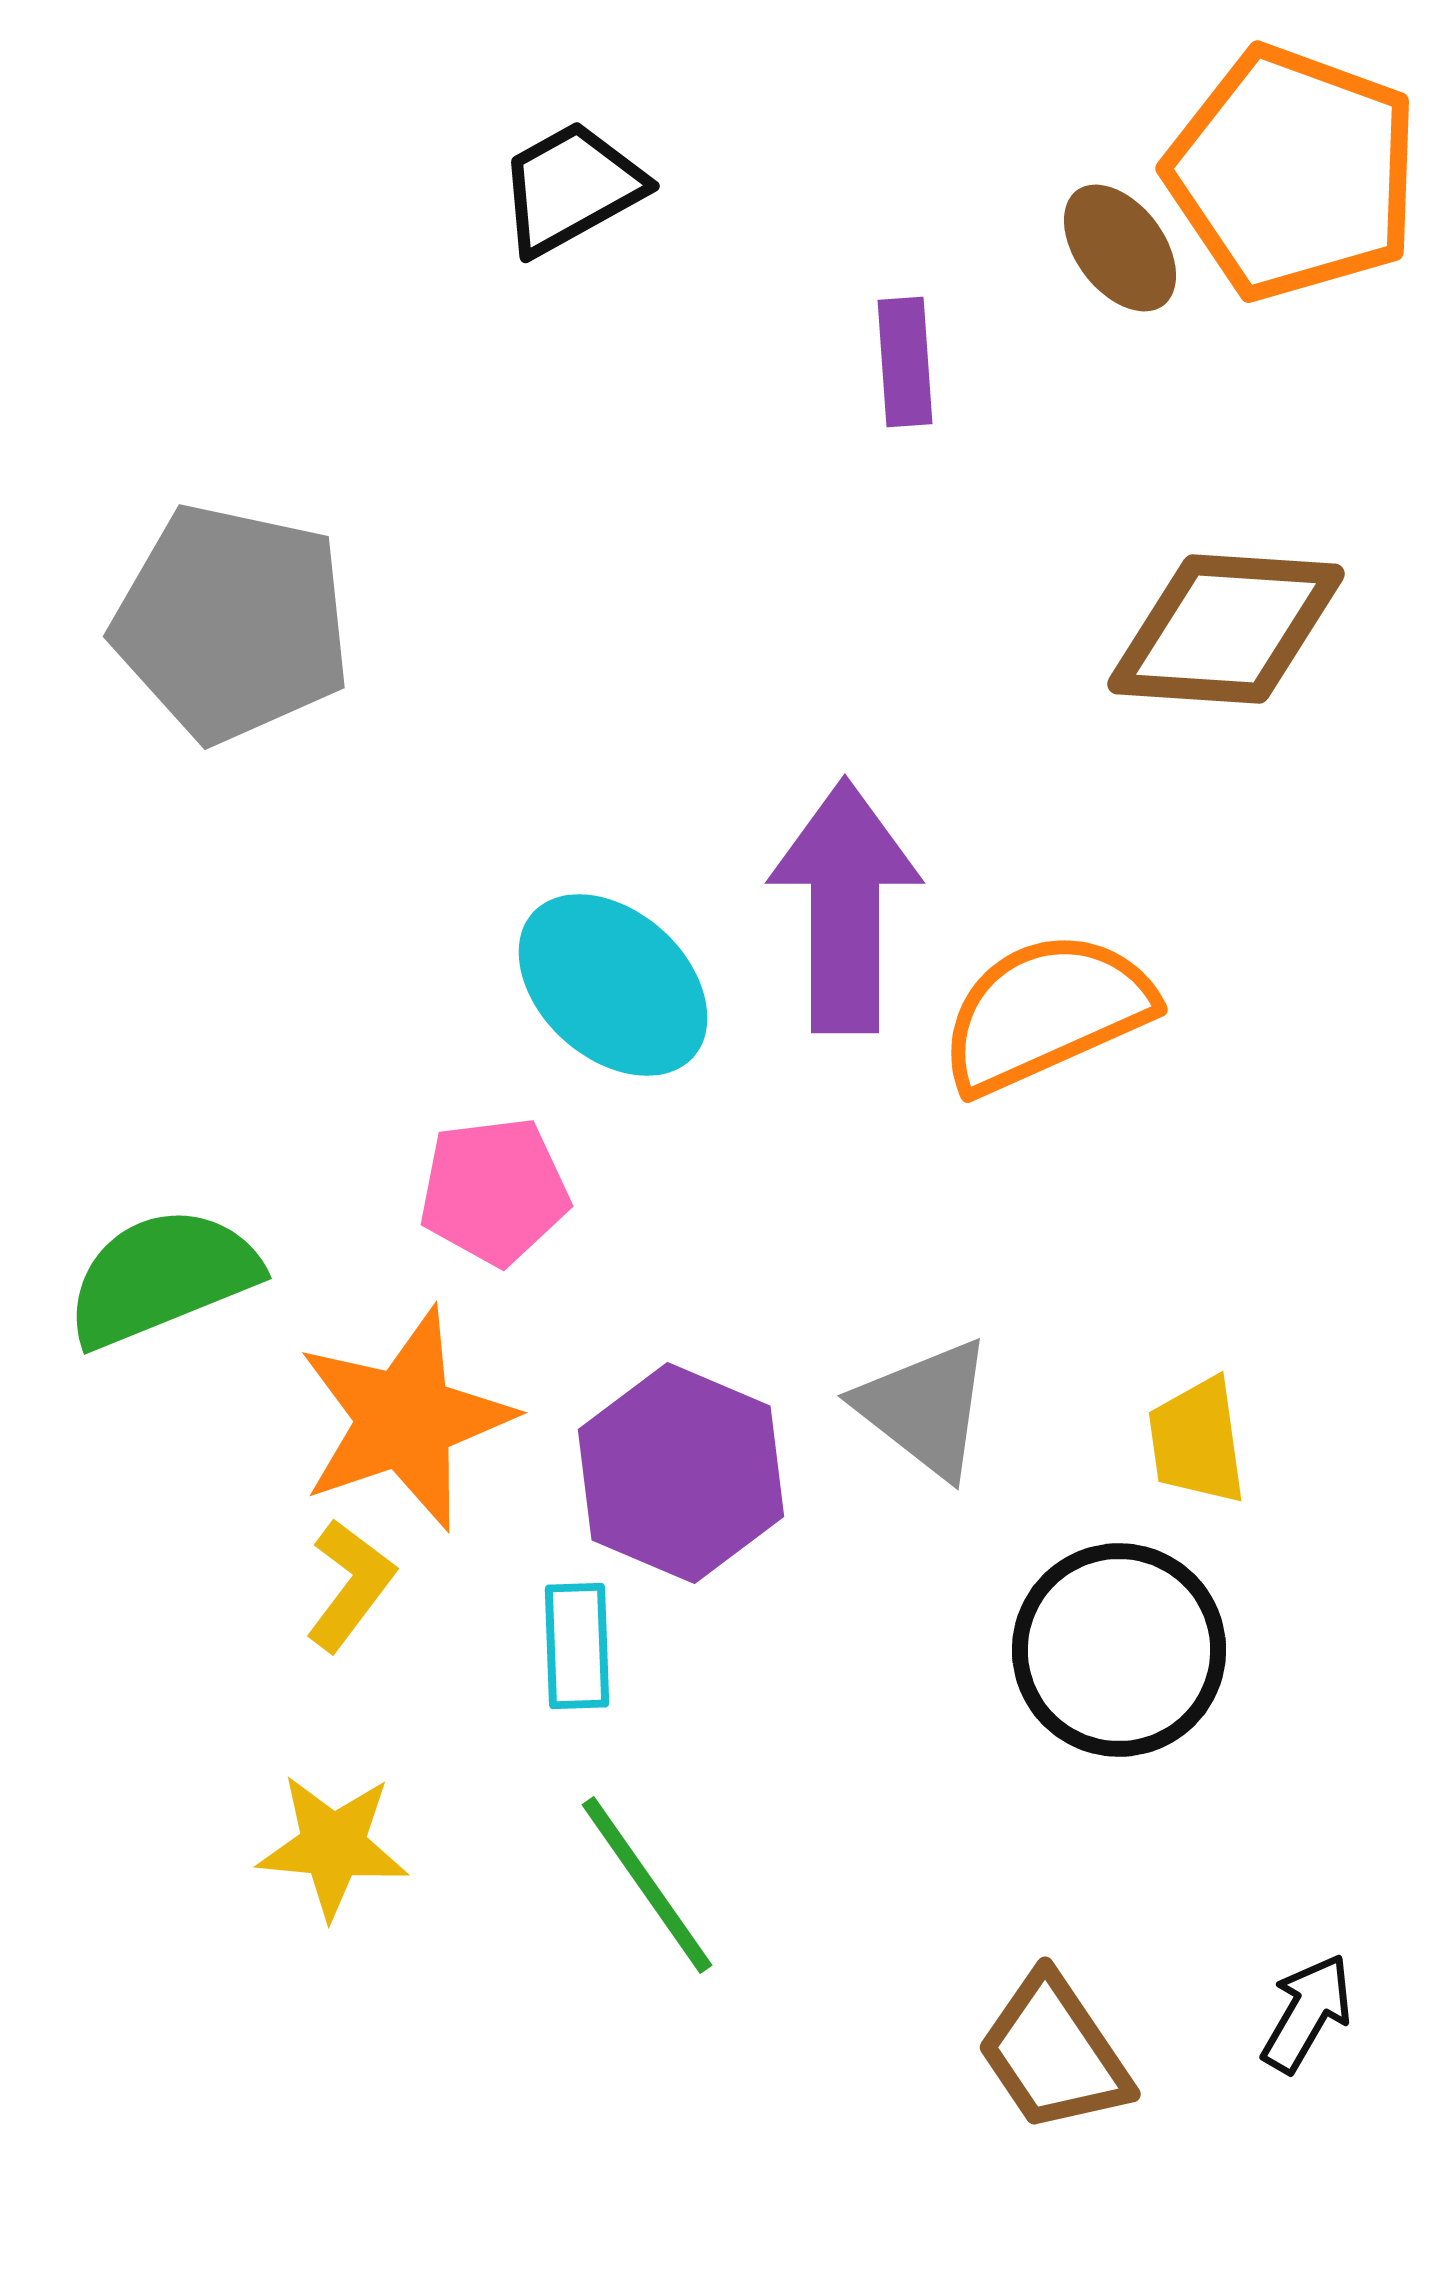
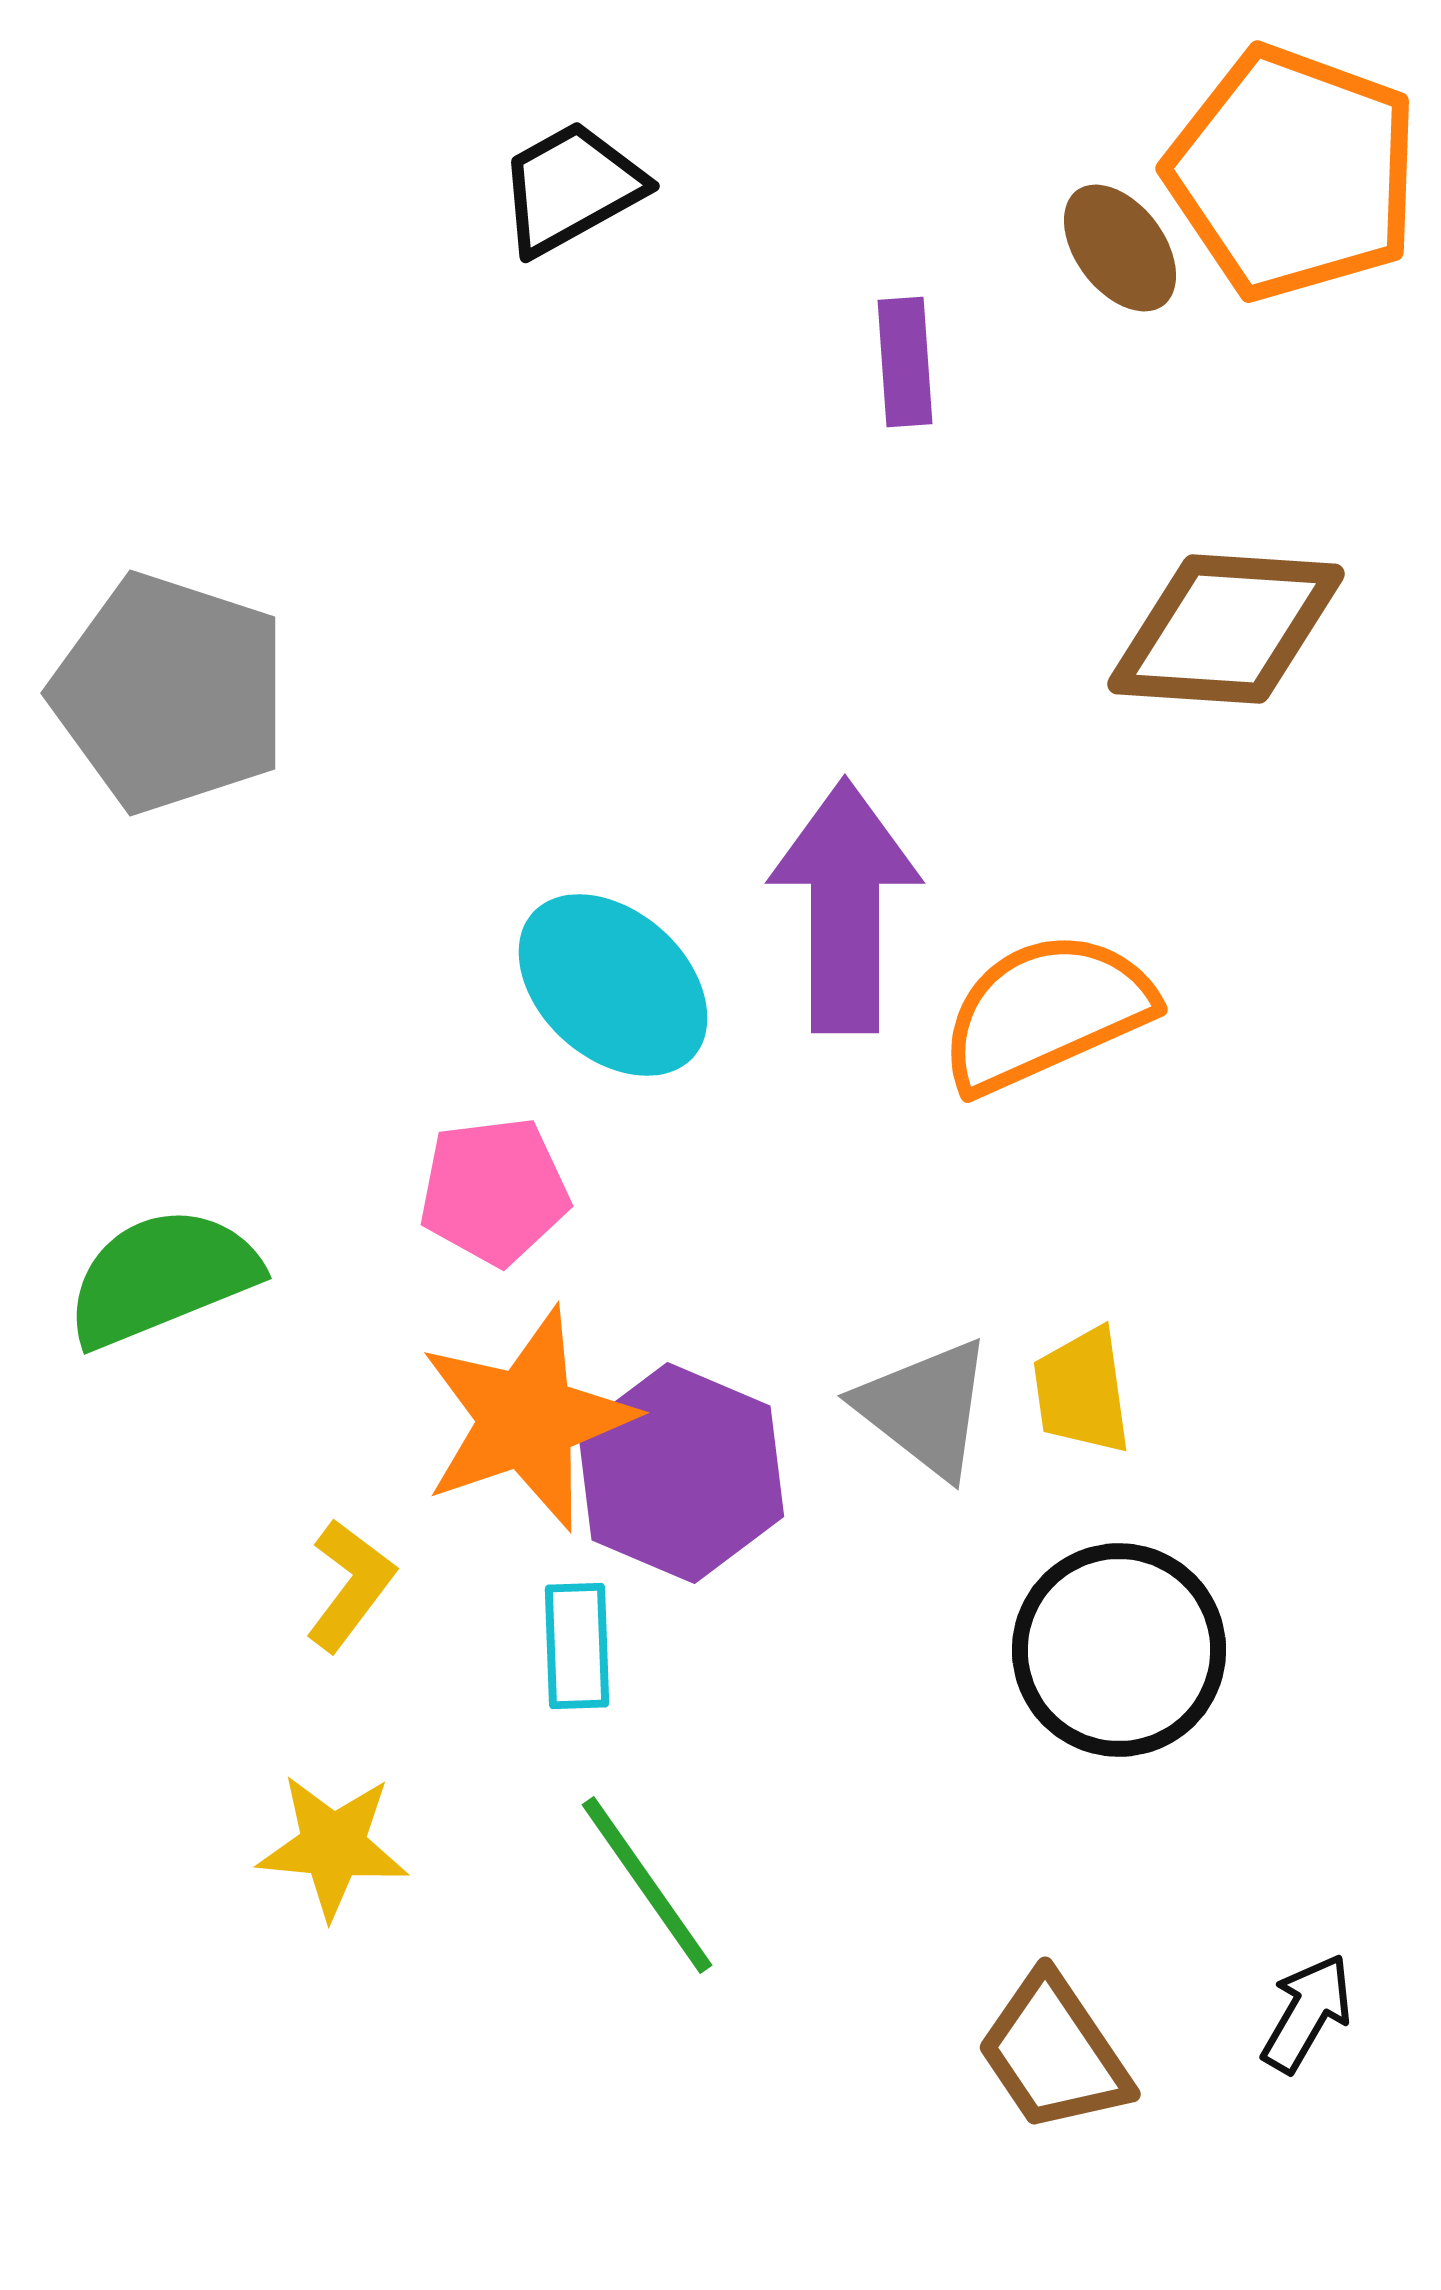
gray pentagon: moved 62 px left, 70 px down; rotated 6 degrees clockwise
orange star: moved 122 px right
yellow trapezoid: moved 115 px left, 50 px up
